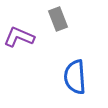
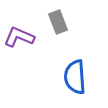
gray rectangle: moved 3 px down
